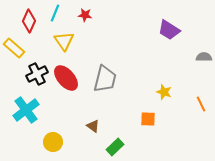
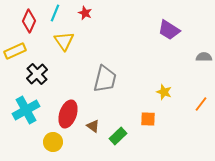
red star: moved 2 px up; rotated 16 degrees clockwise
yellow rectangle: moved 1 px right, 3 px down; rotated 65 degrees counterclockwise
black cross: rotated 15 degrees counterclockwise
red ellipse: moved 2 px right, 36 px down; rotated 60 degrees clockwise
orange line: rotated 63 degrees clockwise
cyan cross: rotated 8 degrees clockwise
green rectangle: moved 3 px right, 11 px up
